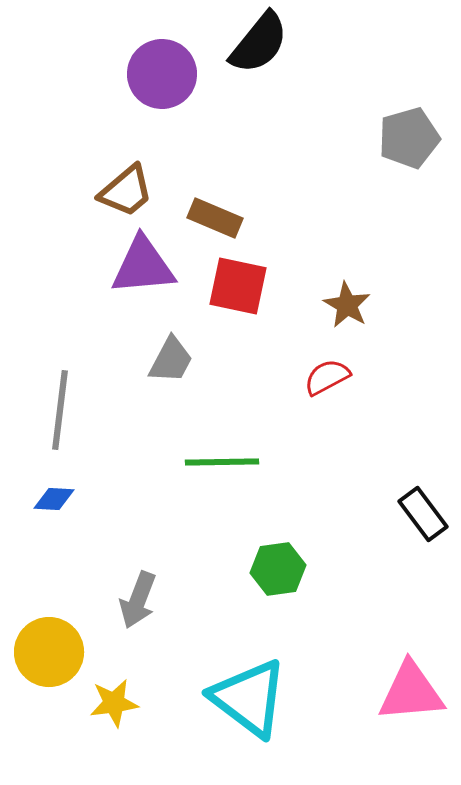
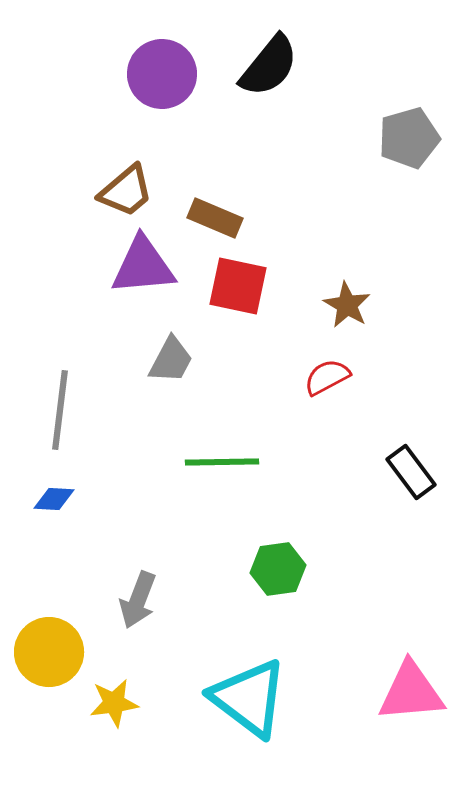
black semicircle: moved 10 px right, 23 px down
black rectangle: moved 12 px left, 42 px up
